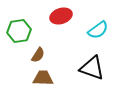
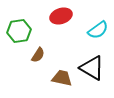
black triangle: rotated 12 degrees clockwise
brown trapezoid: moved 19 px right; rotated 10 degrees clockwise
